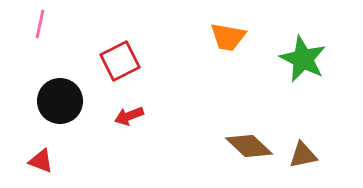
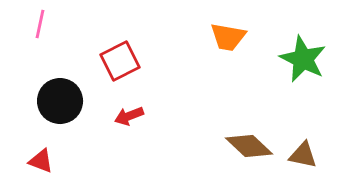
brown triangle: rotated 24 degrees clockwise
